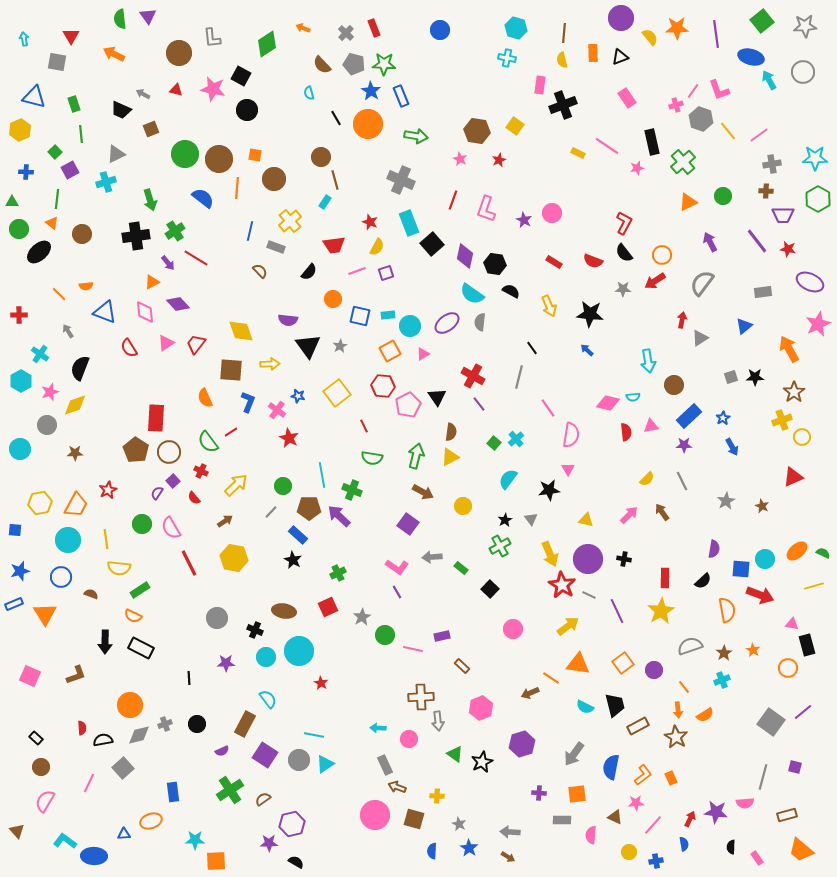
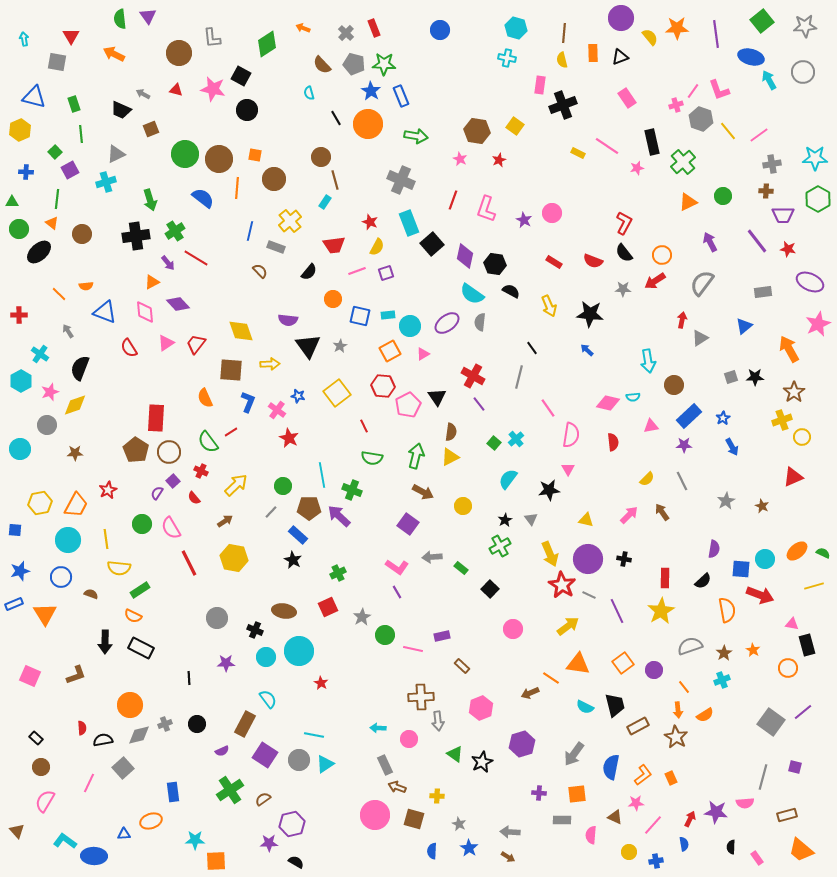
red semicircle at (626, 432): moved 13 px left, 10 px down
